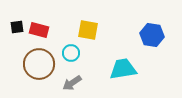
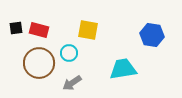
black square: moved 1 px left, 1 px down
cyan circle: moved 2 px left
brown circle: moved 1 px up
